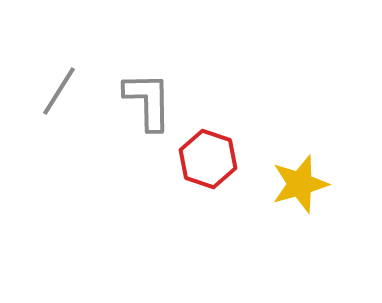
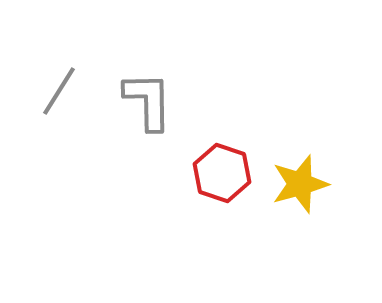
red hexagon: moved 14 px right, 14 px down
